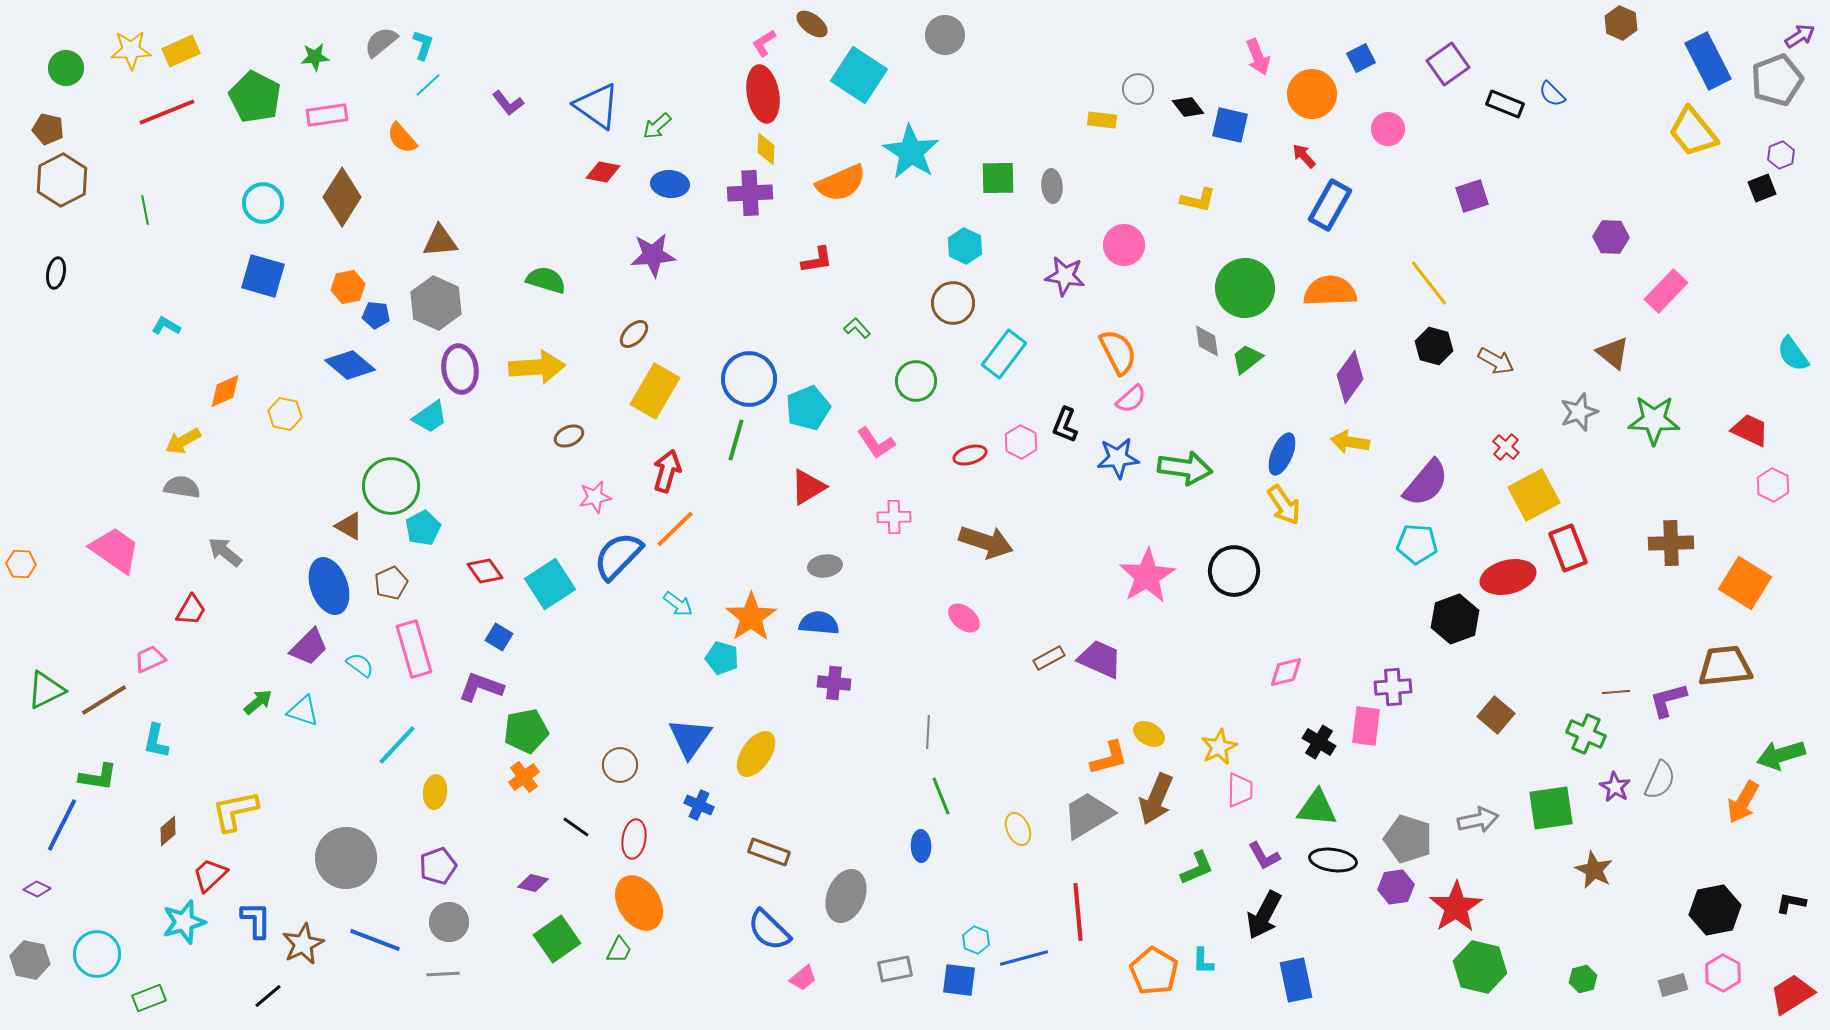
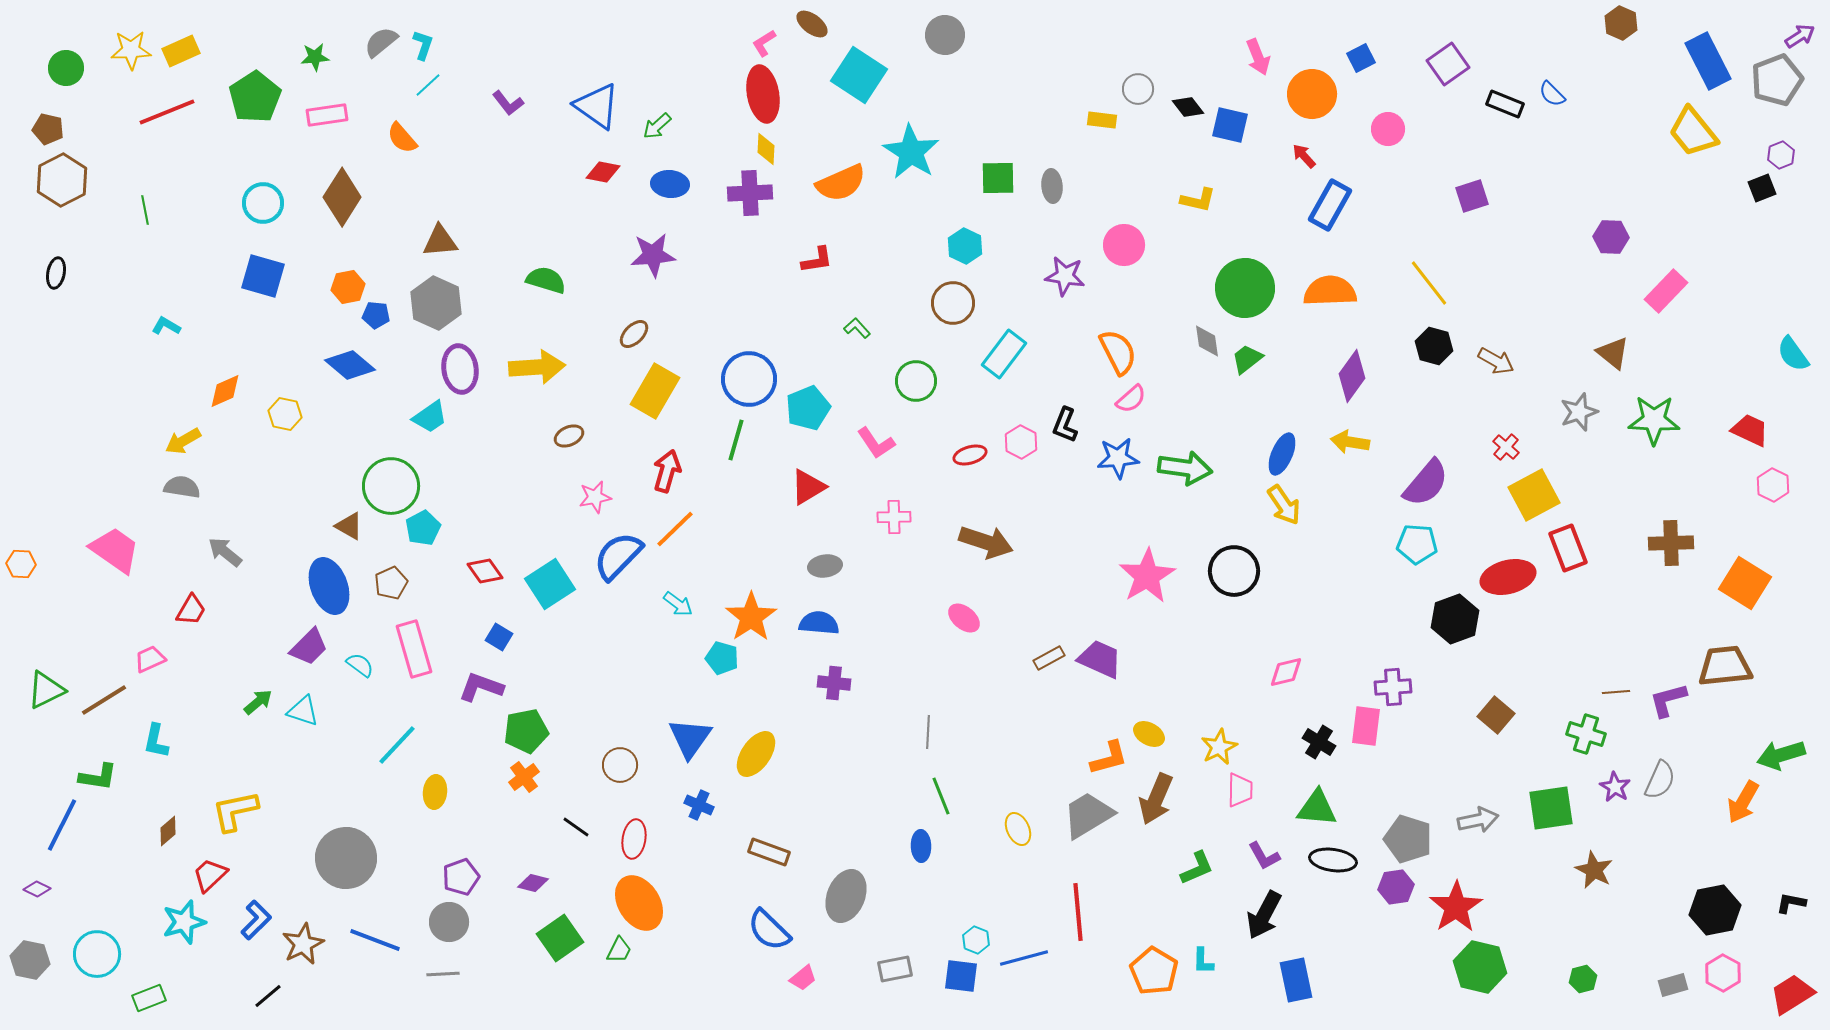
green pentagon at (255, 97): rotated 12 degrees clockwise
purple diamond at (1350, 377): moved 2 px right, 1 px up
green cross at (1586, 734): rotated 6 degrees counterclockwise
purple pentagon at (438, 866): moved 23 px right, 11 px down
blue L-shape at (256, 920): rotated 45 degrees clockwise
green square at (557, 939): moved 3 px right, 1 px up
blue square at (959, 980): moved 2 px right, 4 px up
